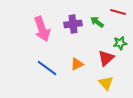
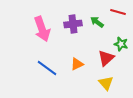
green star: moved 1 px right, 1 px down; rotated 24 degrees clockwise
